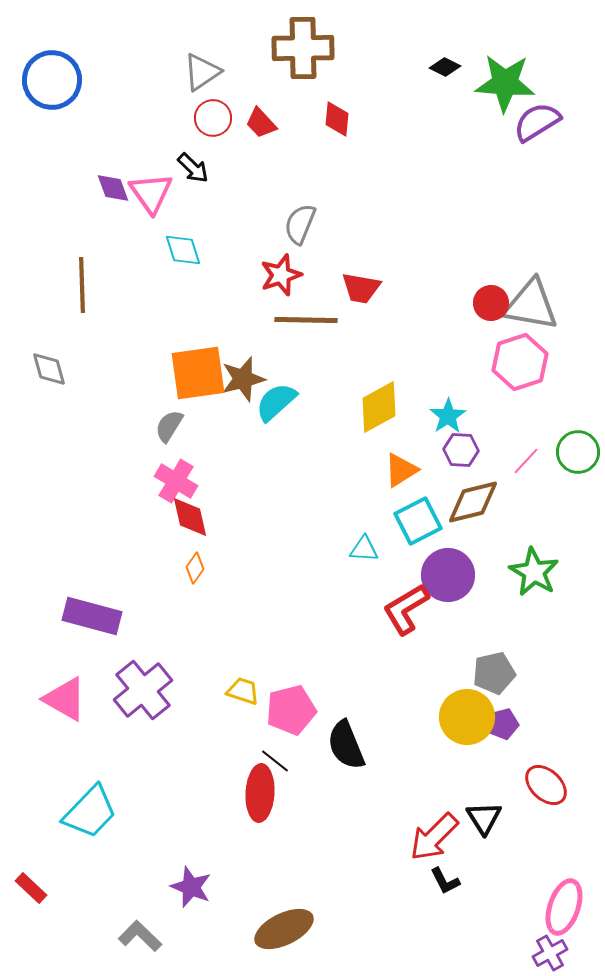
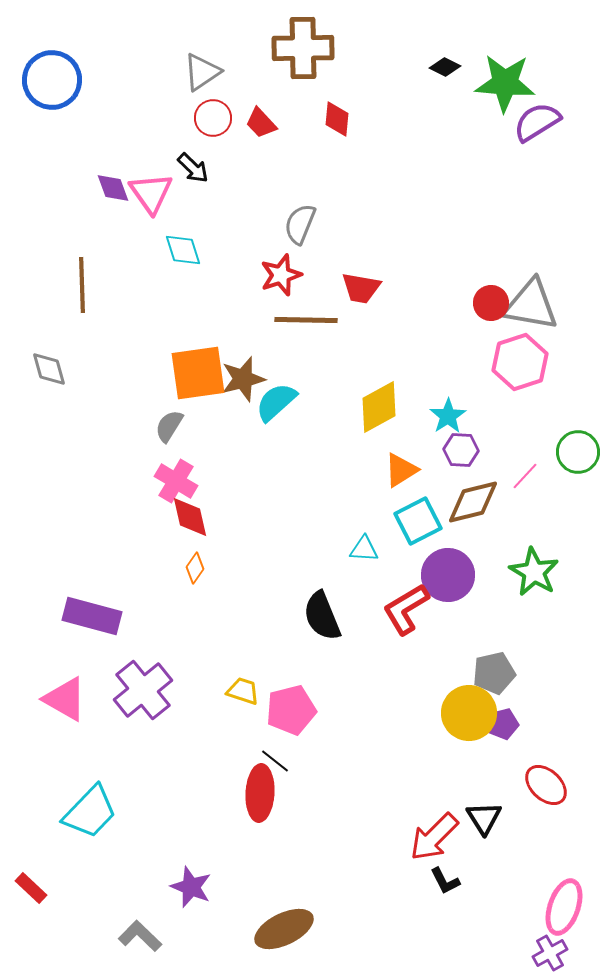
pink line at (526, 461): moved 1 px left, 15 px down
yellow circle at (467, 717): moved 2 px right, 4 px up
black semicircle at (346, 745): moved 24 px left, 129 px up
